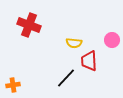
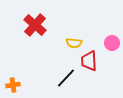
red cross: moved 6 px right; rotated 20 degrees clockwise
pink circle: moved 3 px down
